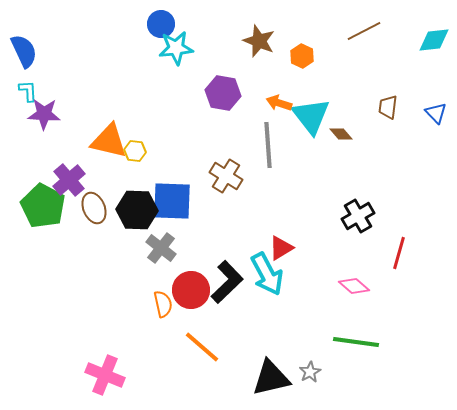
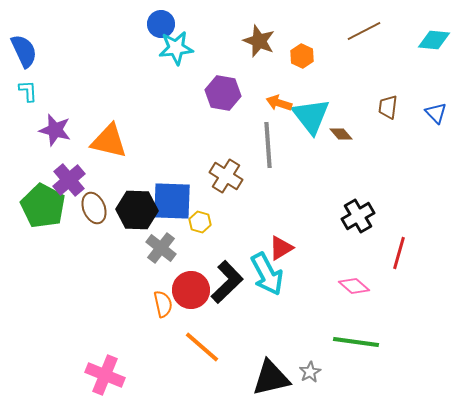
cyan diamond: rotated 12 degrees clockwise
purple star: moved 11 px right, 16 px down; rotated 12 degrees clockwise
yellow hexagon: moved 65 px right, 71 px down; rotated 10 degrees clockwise
